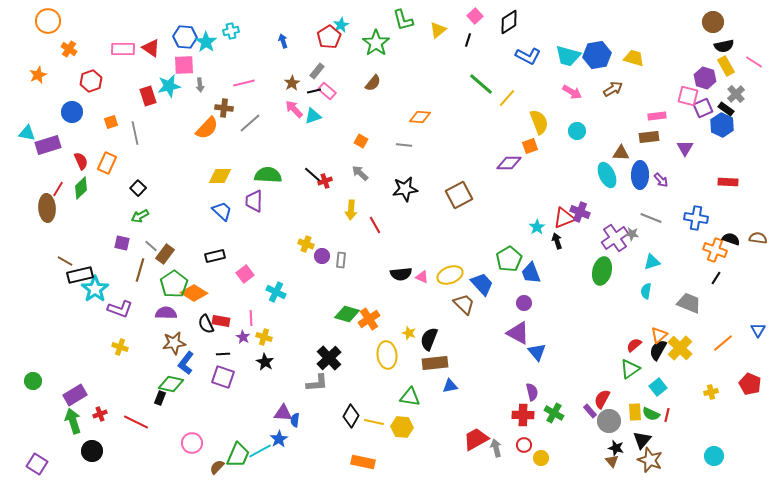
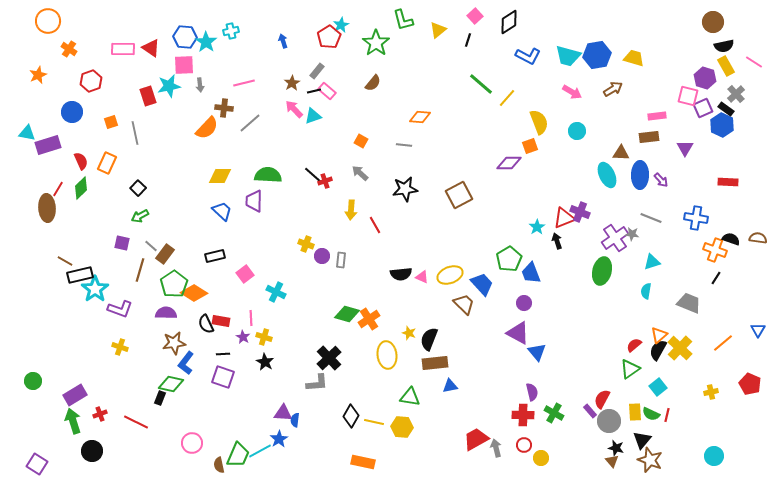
brown semicircle at (217, 467): moved 2 px right, 2 px up; rotated 56 degrees counterclockwise
